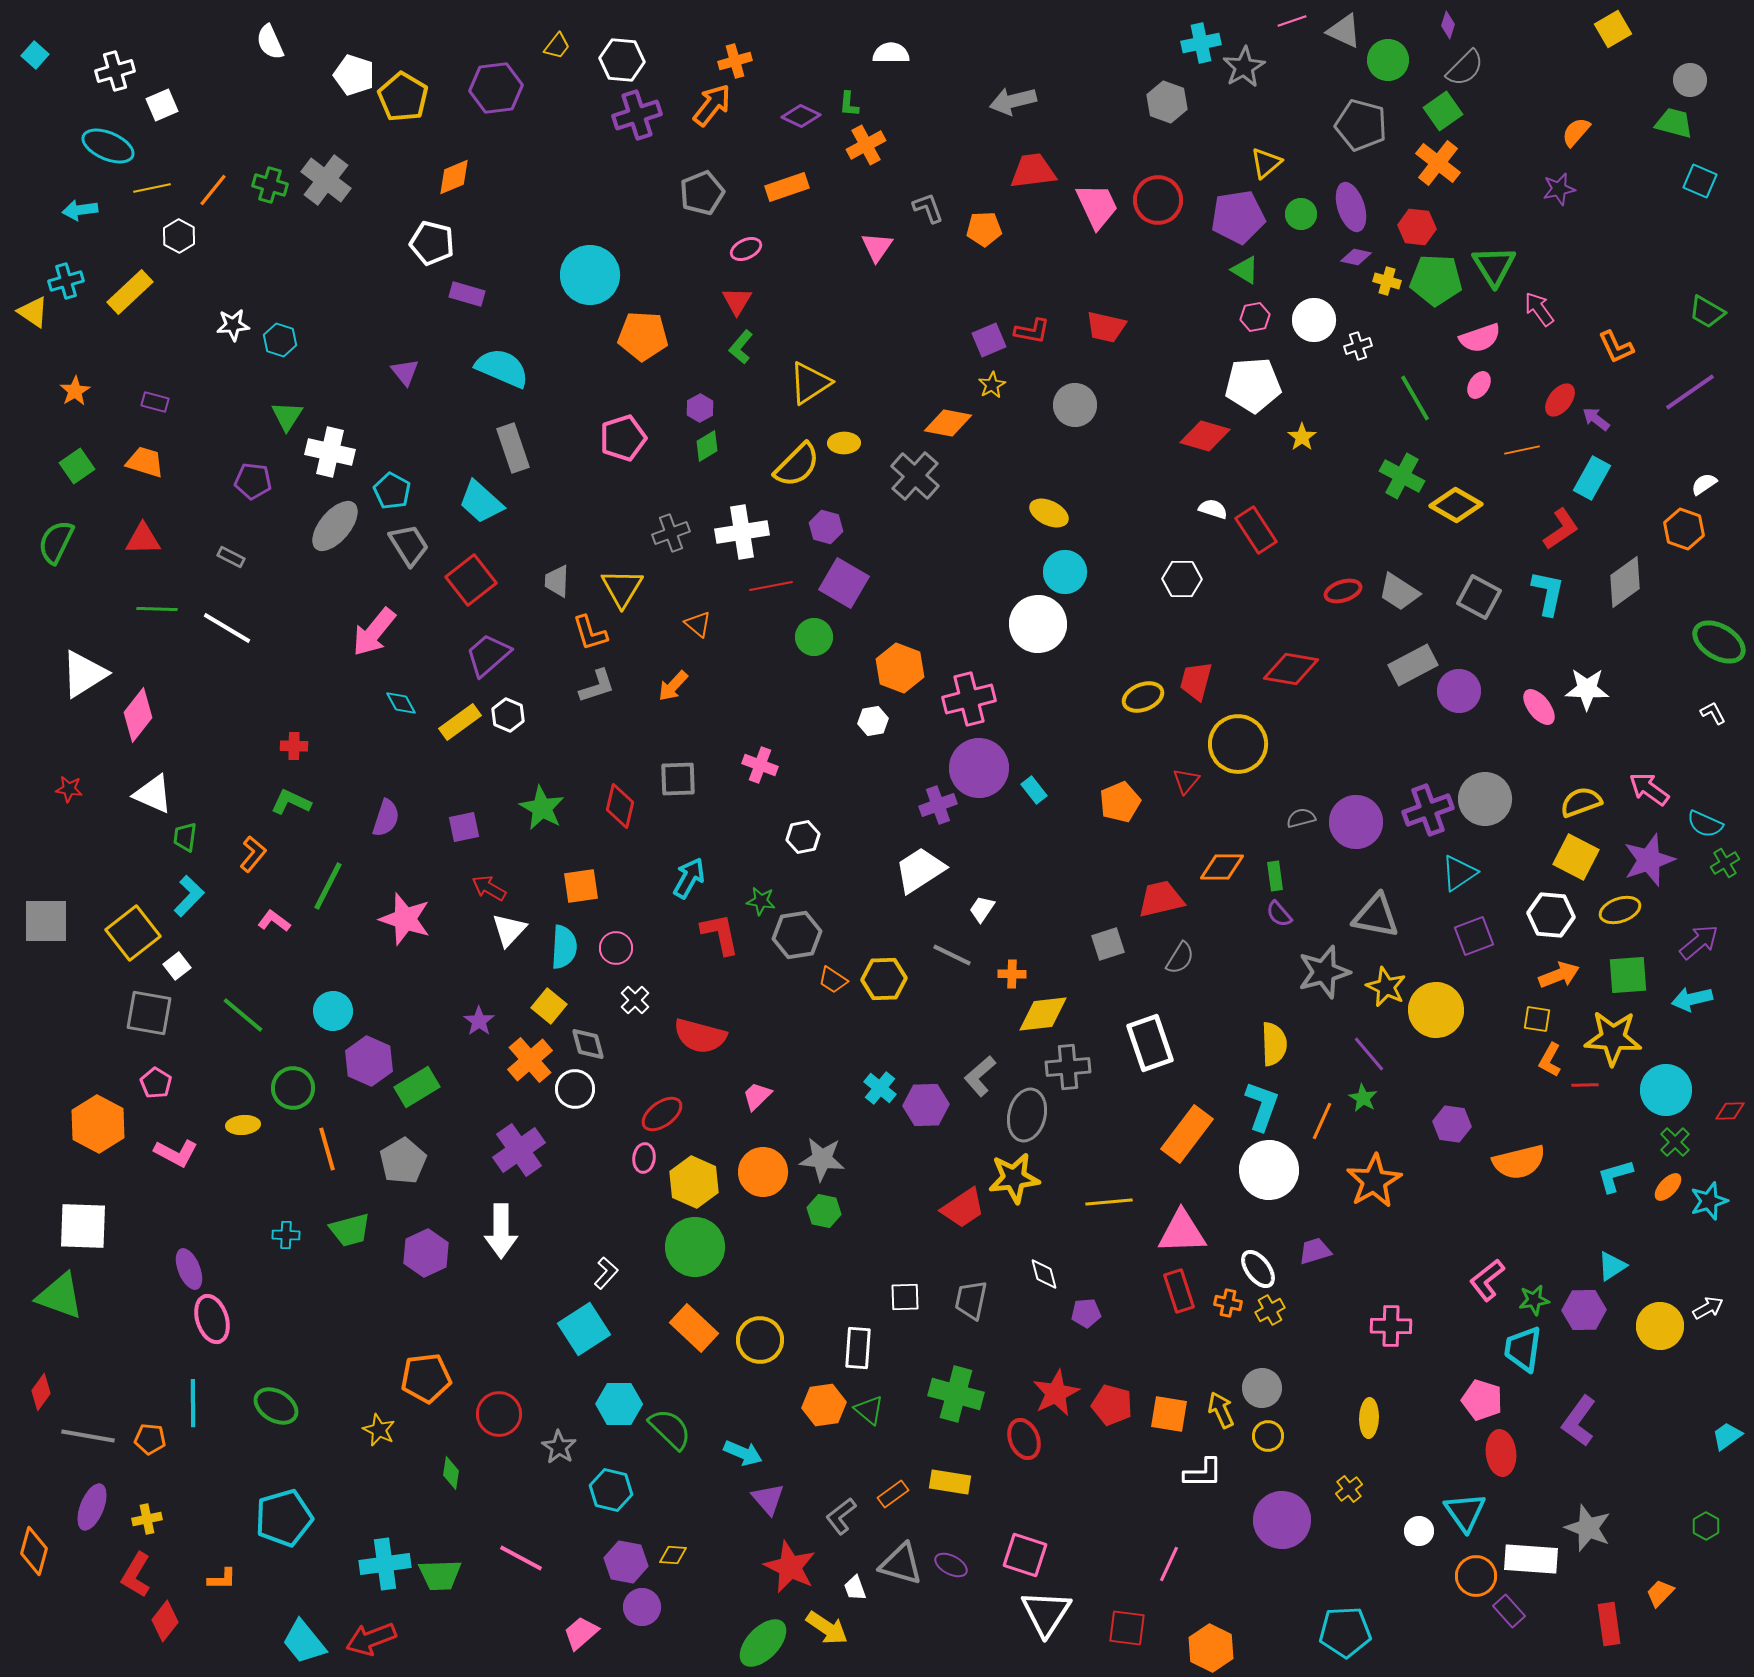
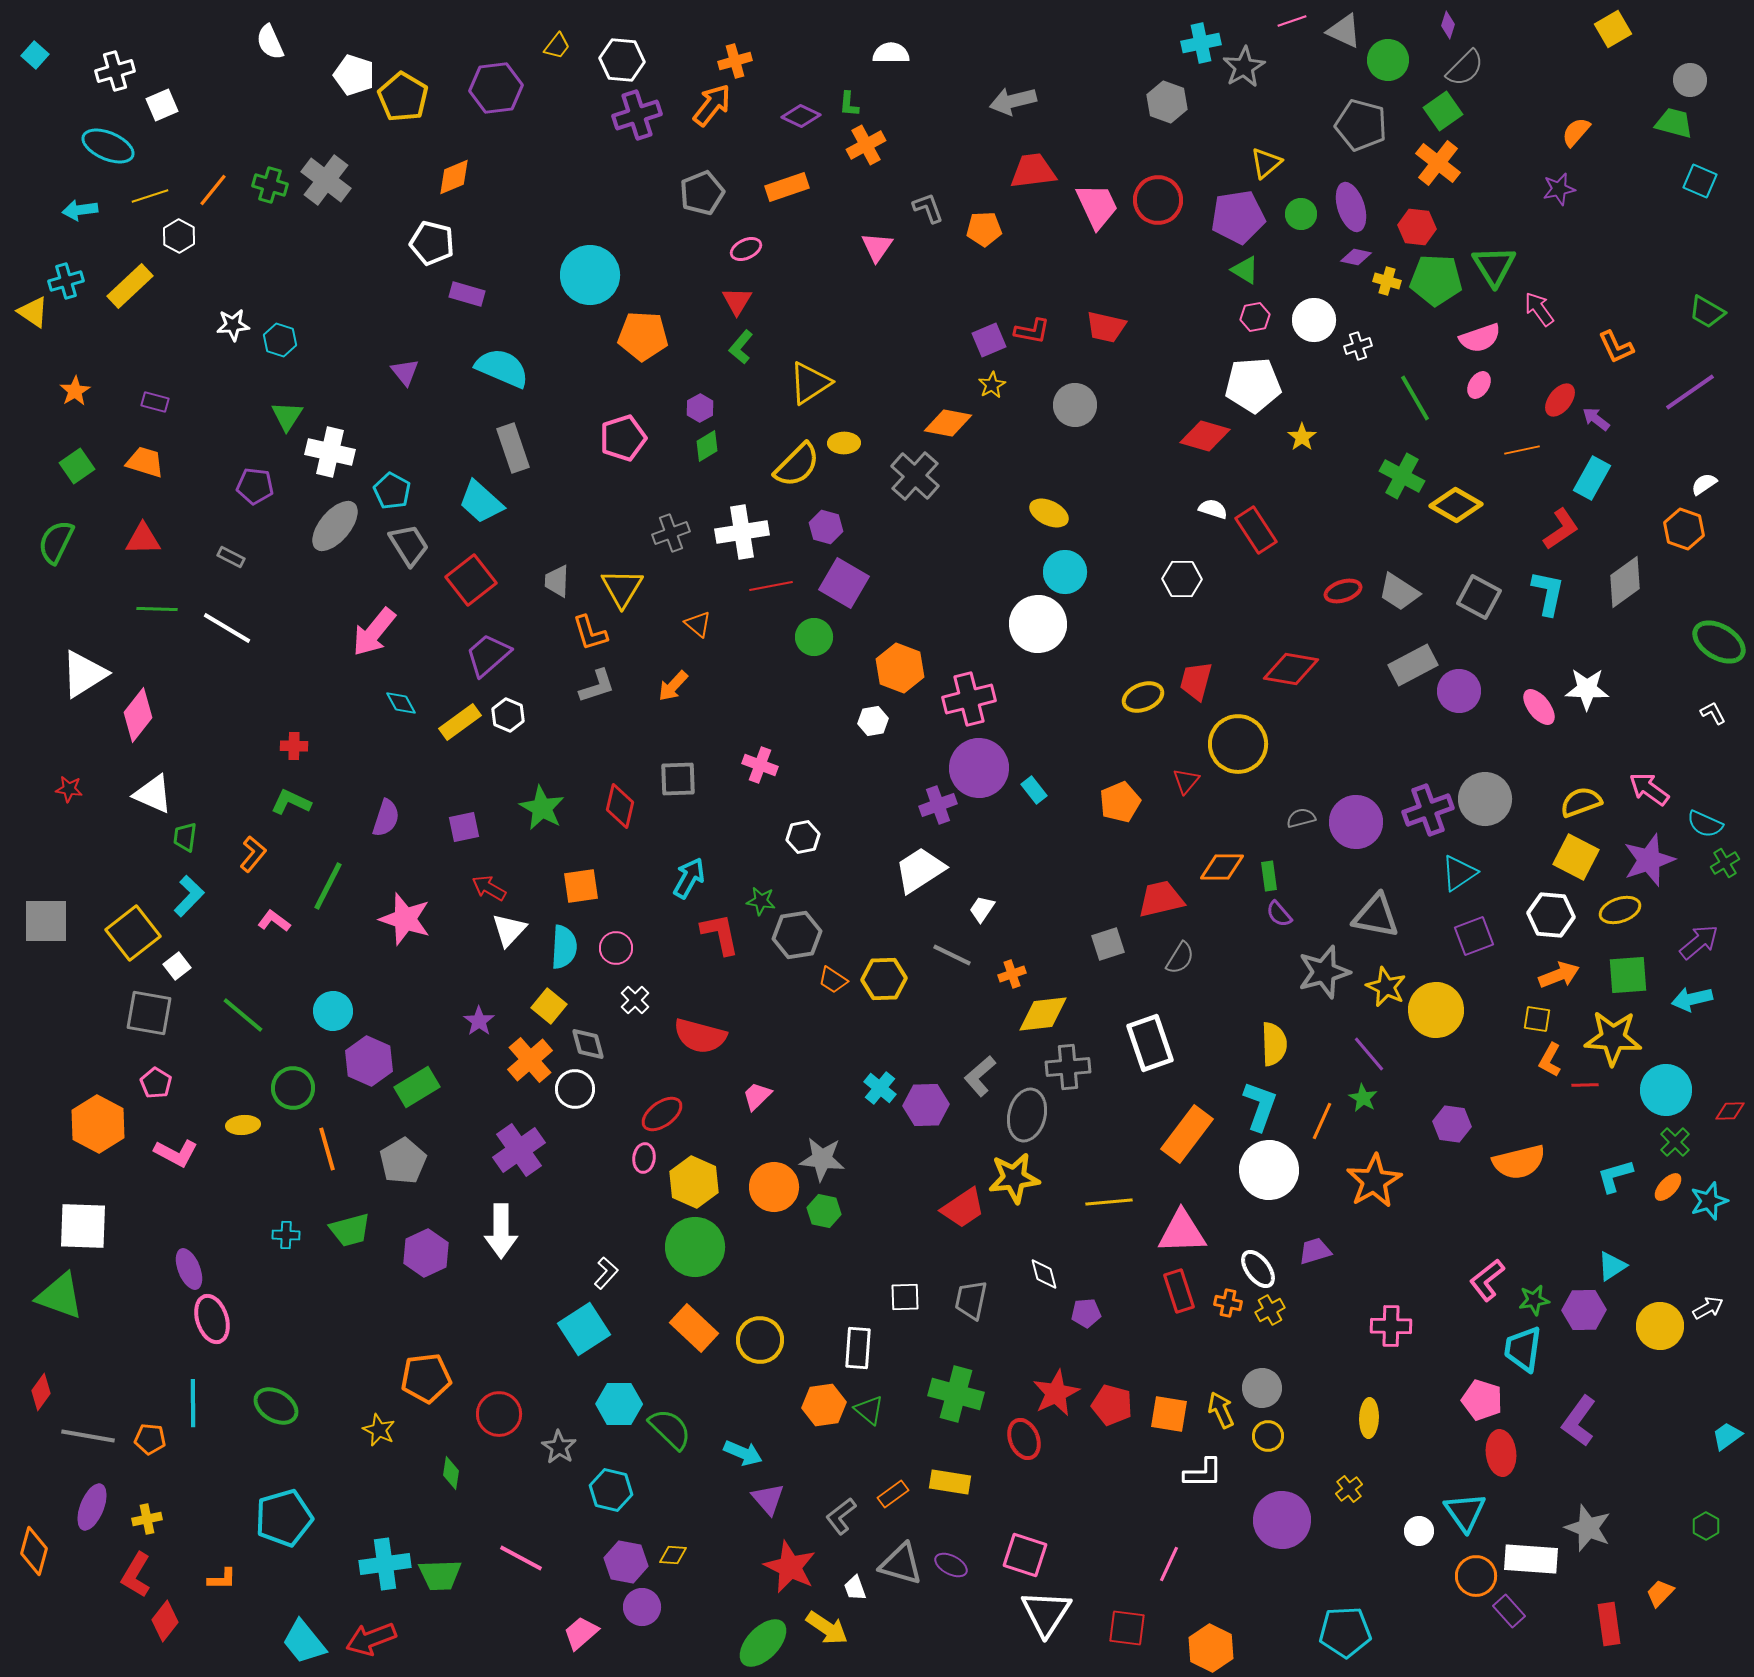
yellow line at (152, 188): moved 2 px left, 8 px down; rotated 6 degrees counterclockwise
yellow rectangle at (130, 292): moved 6 px up
purple pentagon at (253, 481): moved 2 px right, 5 px down
green rectangle at (1275, 876): moved 6 px left
orange cross at (1012, 974): rotated 20 degrees counterclockwise
cyan L-shape at (1262, 1106): moved 2 px left
orange circle at (763, 1172): moved 11 px right, 15 px down
